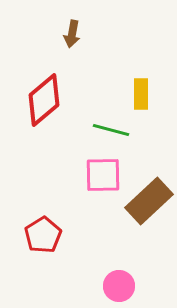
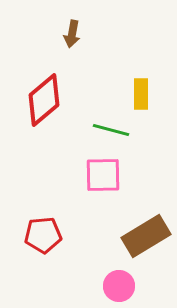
brown rectangle: moved 3 px left, 35 px down; rotated 12 degrees clockwise
red pentagon: rotated 27 degrees clockwise
